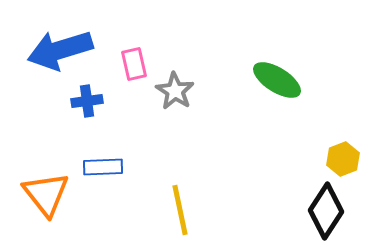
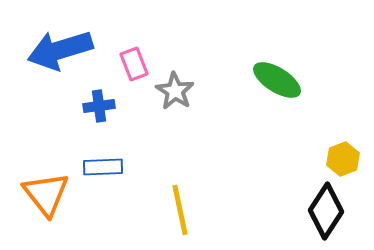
pink rectangle: rotated 8 degrees counterclockwise
blue cross: moved 12 px right, 5 px down
